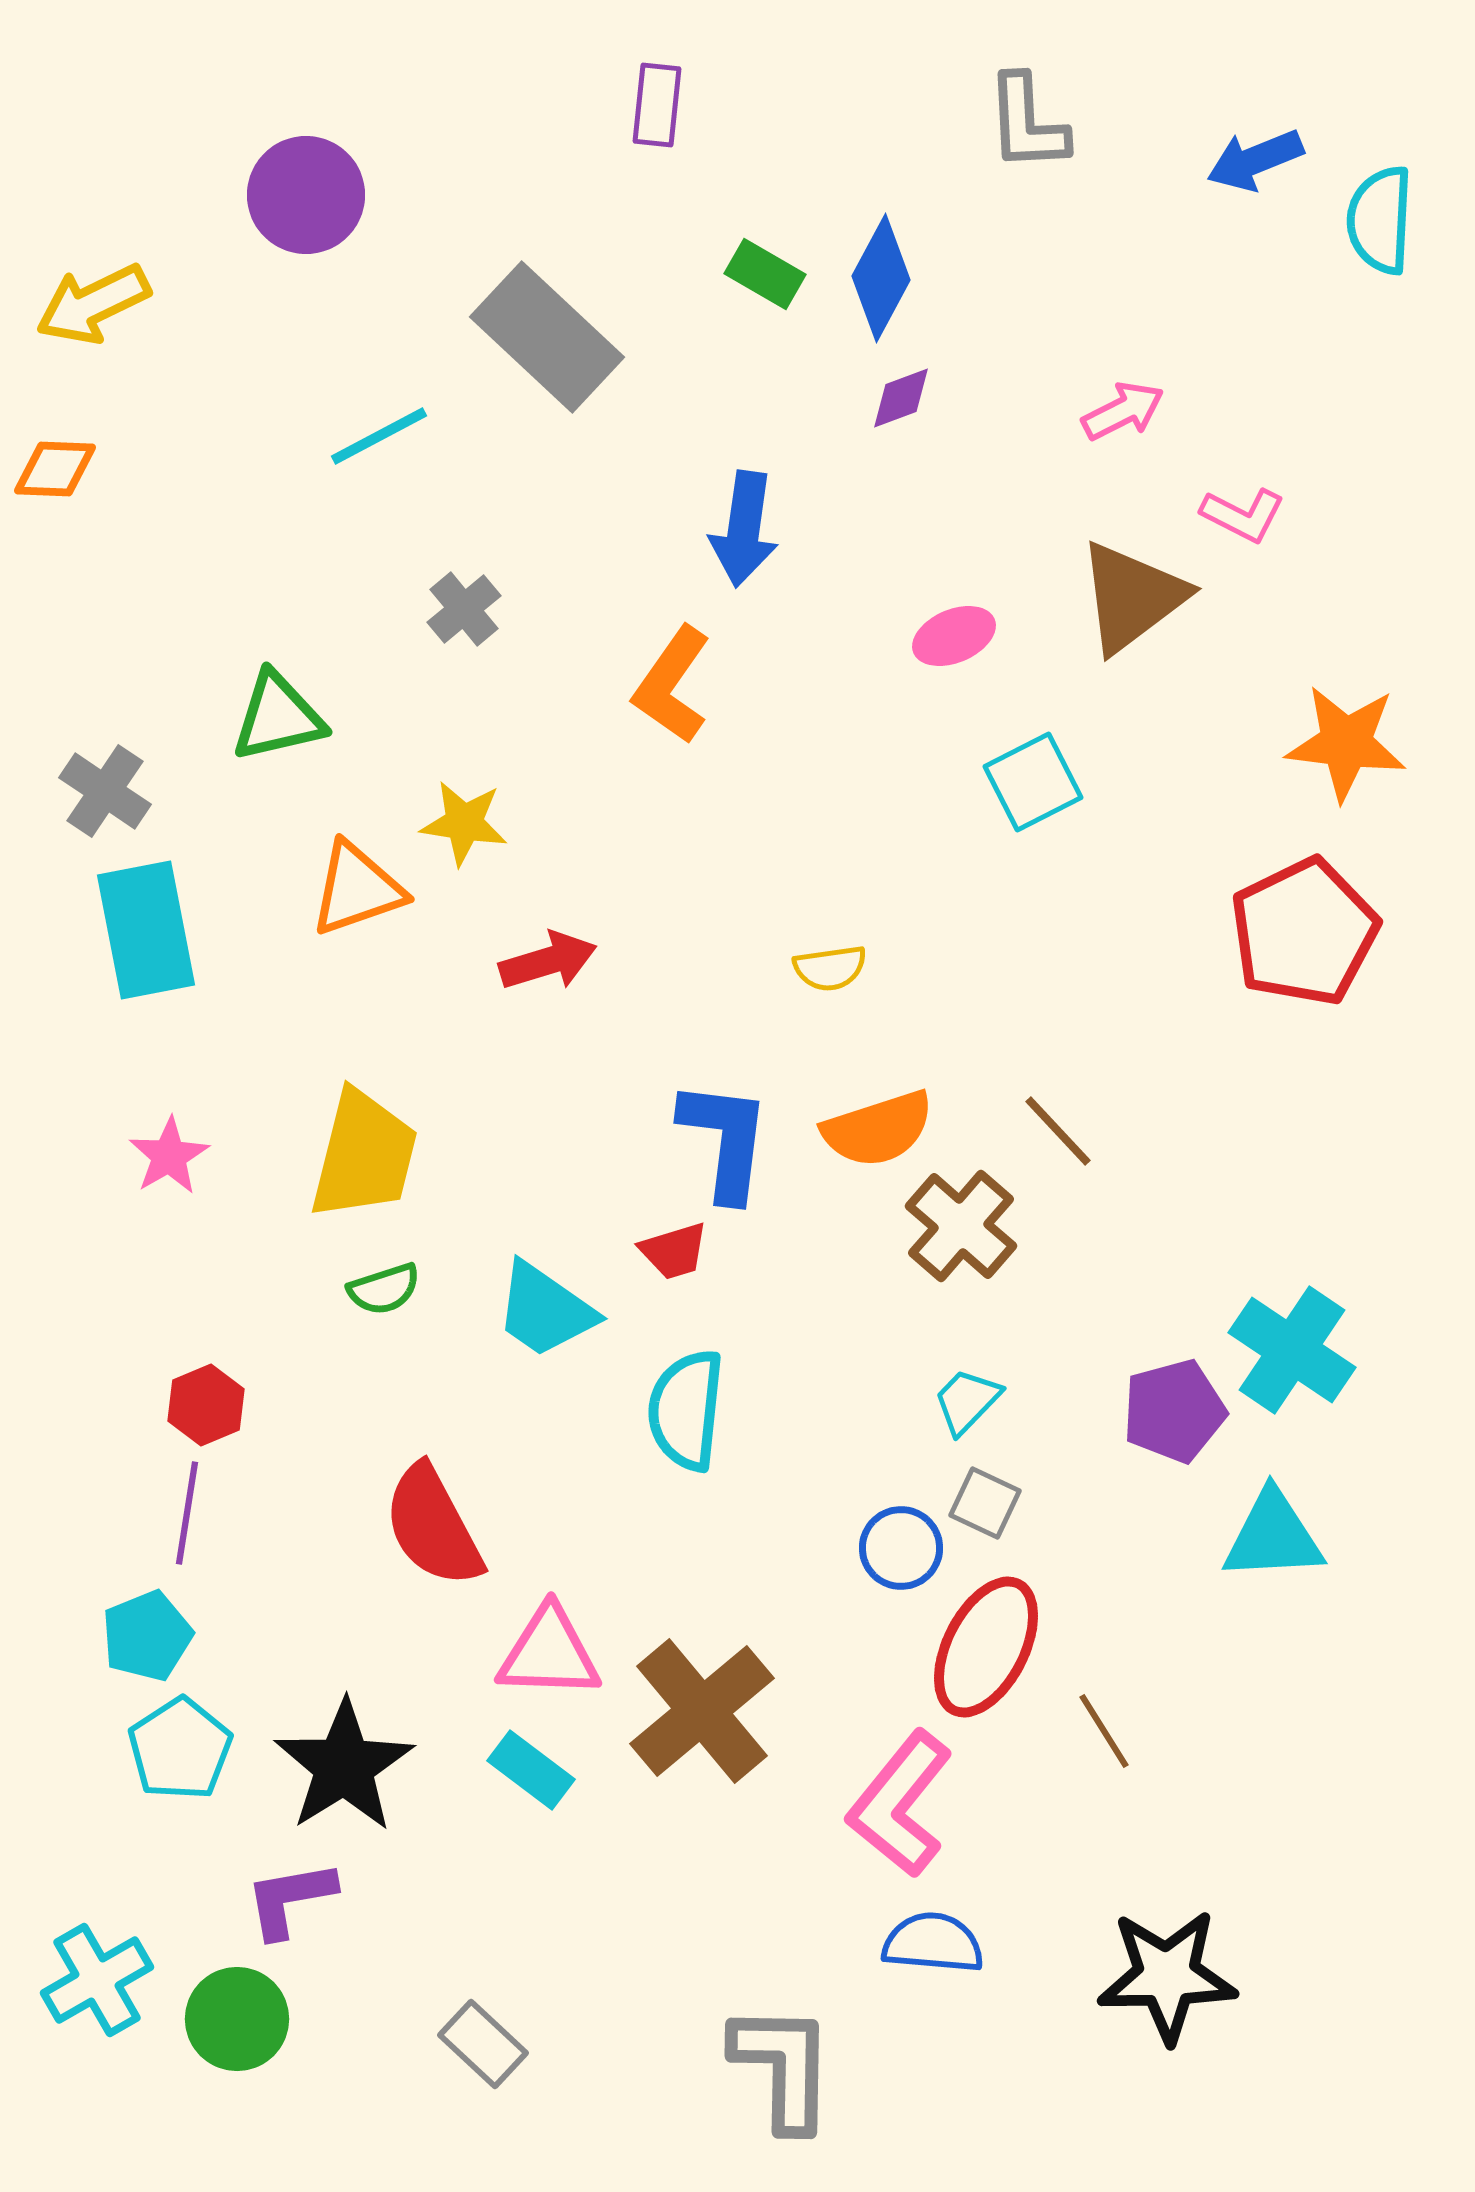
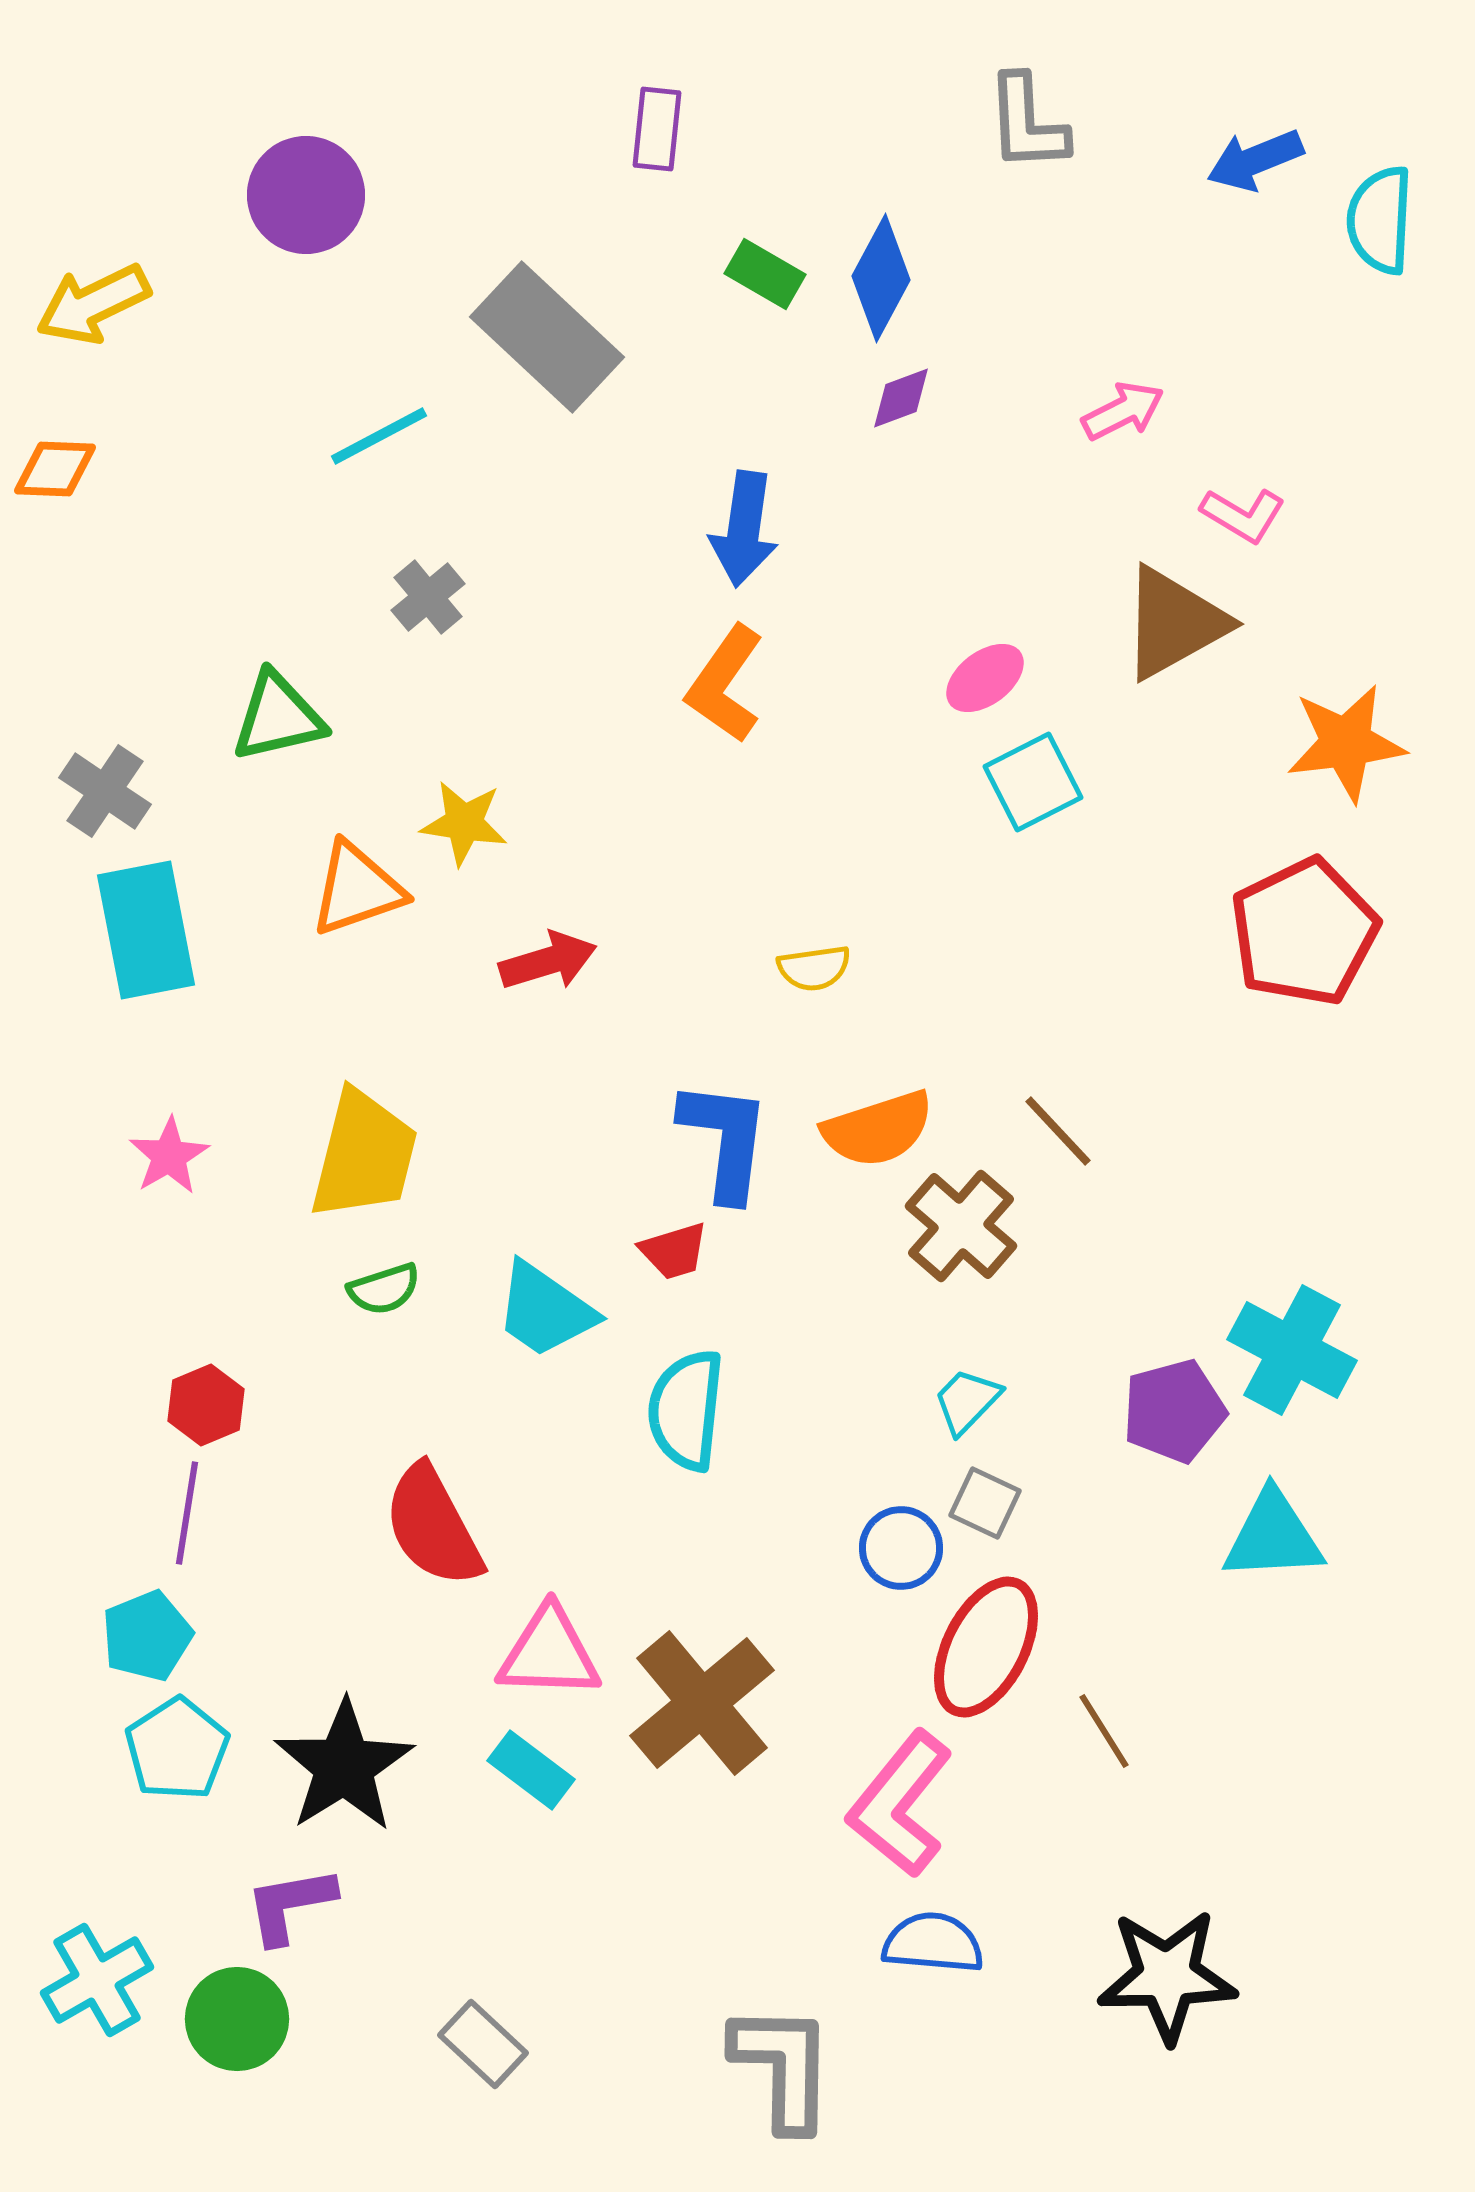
purple rectangle at (657, 105): moved 24 px down
pink L-shape at (1243, 515): rotated 4 degrees clockwise
brown triangle at (1132, 597): moved 42 px right, 26 px down; rotated 8 degrees clockwise
gray cross at (464, 609): moved 36 px left, 12 px up
pink ellipse at (954, 636): moved 31 px right, 42 px down; rotated 14 degrees counterclockwise
orange L-shape at (672, 685): moved 53 px right, 1 px up
orange star at (1346, 743): rotated 14 degrees counterclockwise
yellow semicircle at (830, 968): moved 16 px left
cyan cross at (1292, 1350): rotated 6 degrees counterclockwise
brown cross at (702, 1711): moved 8 px up
cyan pentagon at (180, 1749): moved 3 px left
purple L-shape at (290, 1899): moved 6 px down
